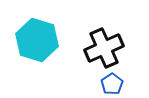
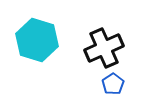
blue pentagon: moved 1 px right
